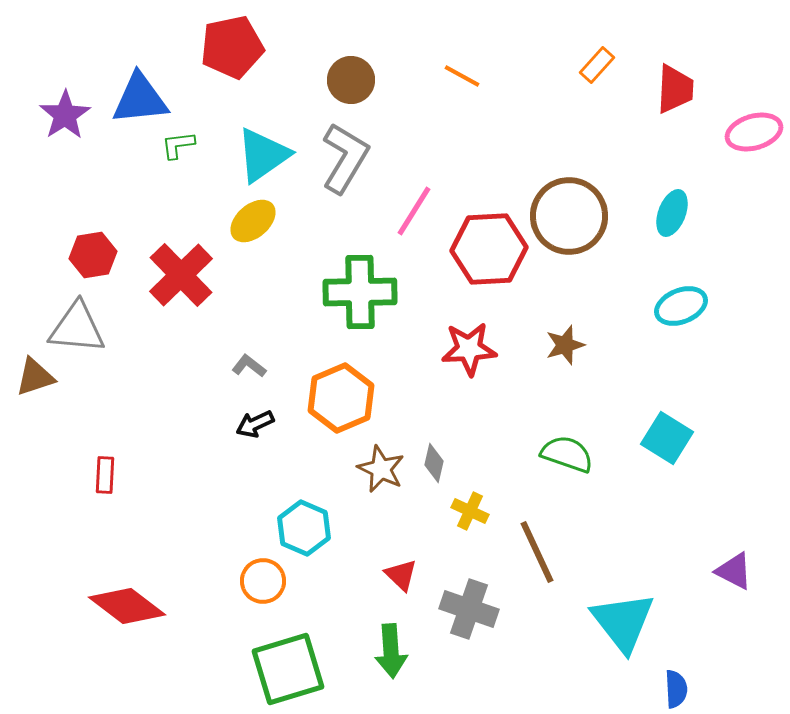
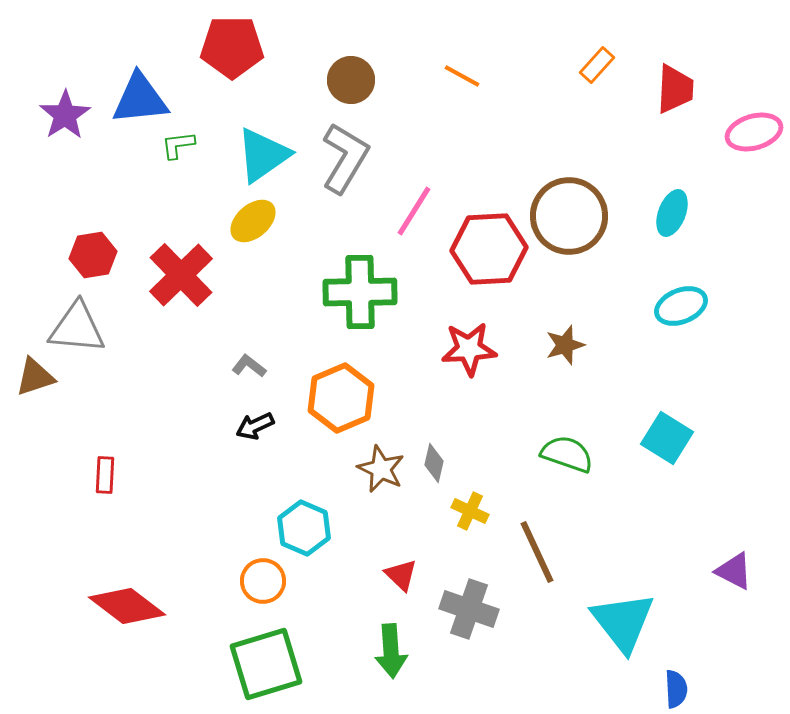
red pentagon at (232, 47): rotated 12 degrees clockwise
black arrow at (255, 424): moved 2 px down
green square at (288, 669): moved 22 px left, 5 px up
